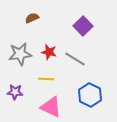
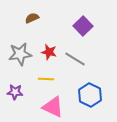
pink triangle: moved 2 px right
